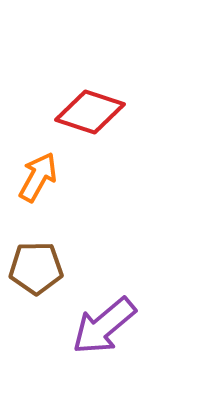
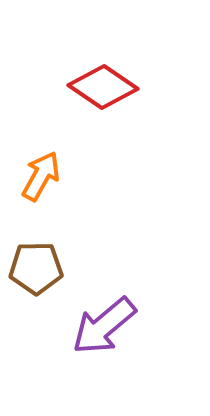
red diamond: moved 13 px right, 25 px up; rotated 16 degrees clockwise
orange arrow: moved 3 px right, 1 px up
